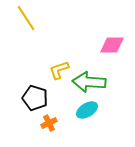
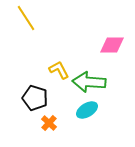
yellow L-shape: rotated 80 degrees clockwise
orange cross: rotated 21 degrees counterclockwise
